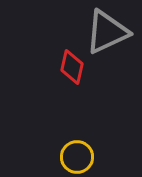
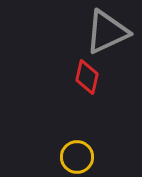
red diamond: moved 15 px right, 10 px down
